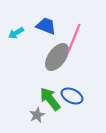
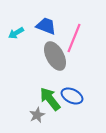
gray ellipse: moved 2 px left, 1 px up; rotated 64 degrees counterclockwise
